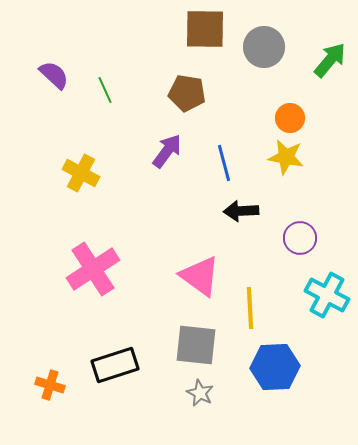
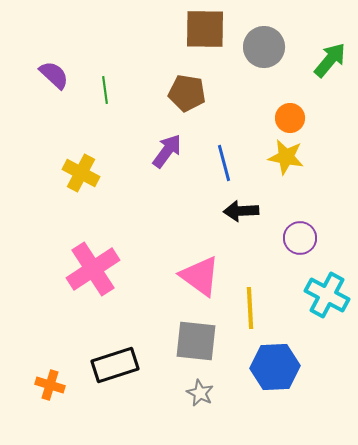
green line: rotated 16 degrees clockwise
gray square: moved 4 px up
